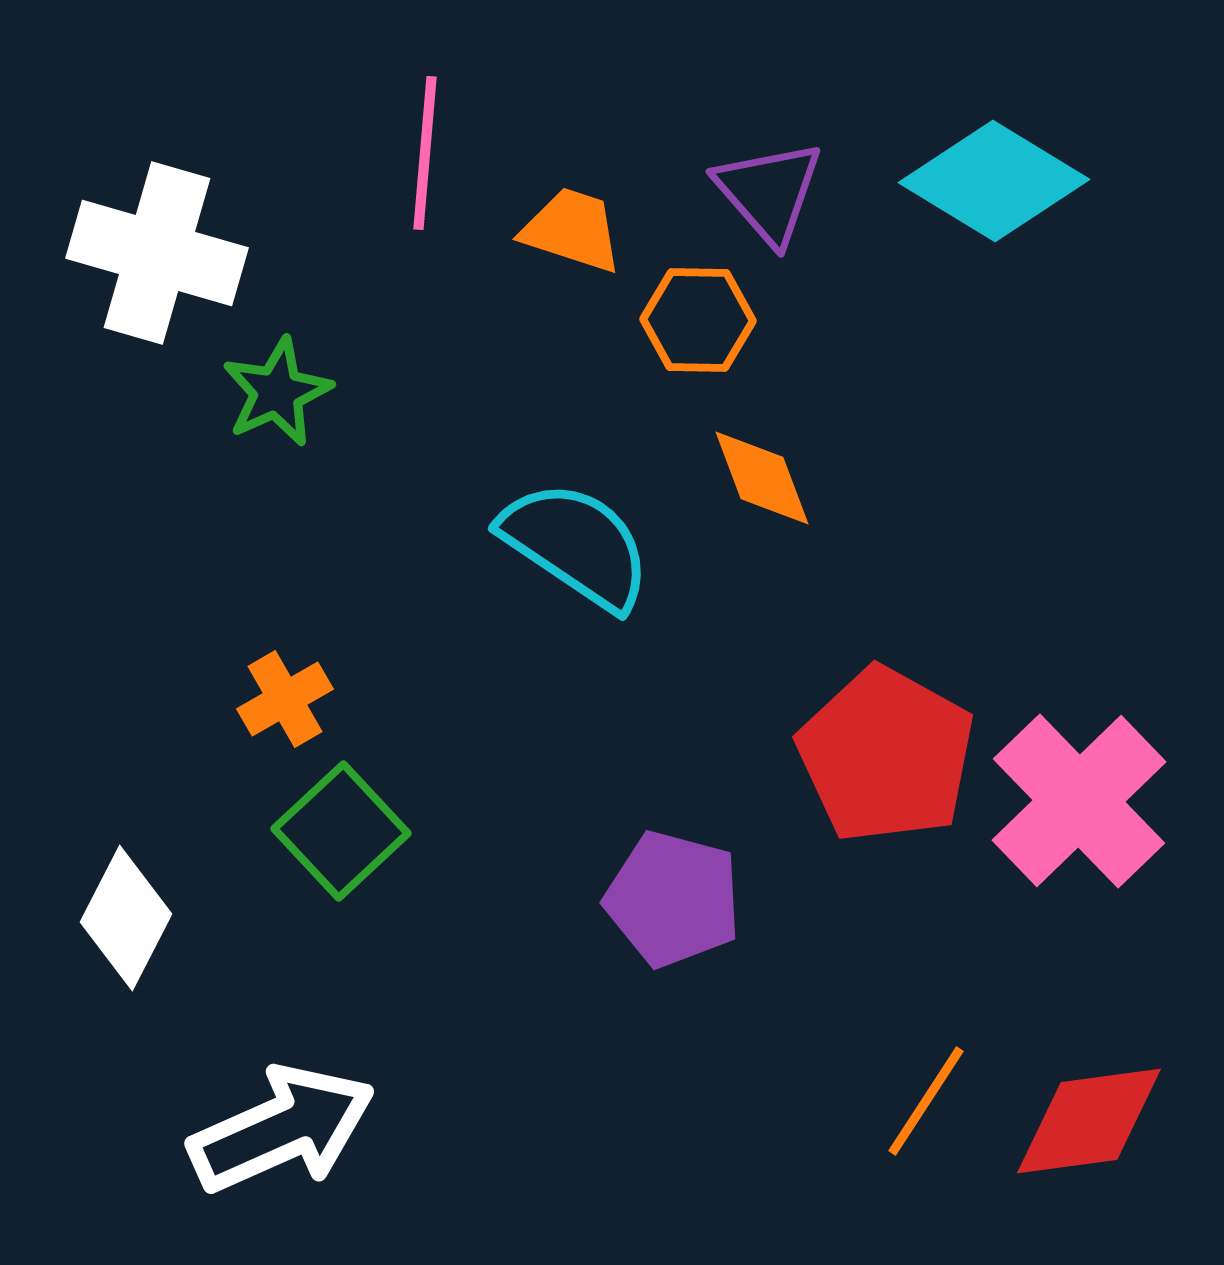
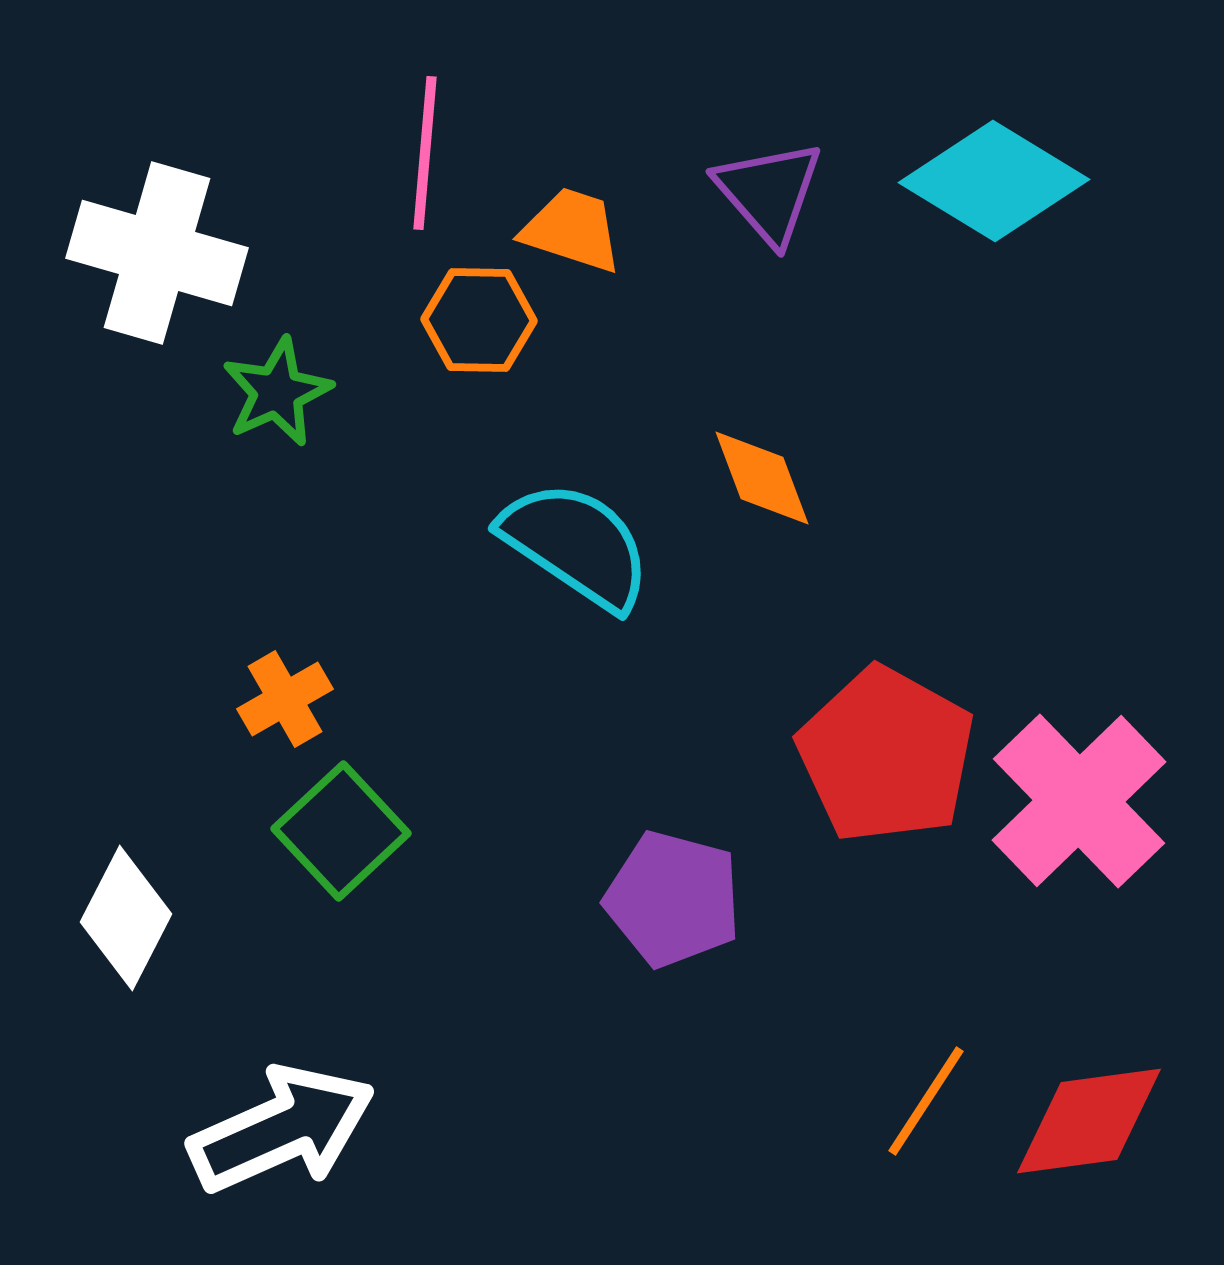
orange hexagon: moved 219 px left
